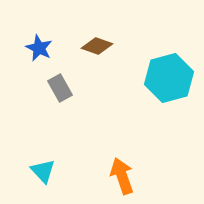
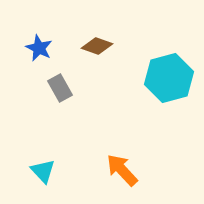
orange arrow: moved 6 px up; rotated 24 degrees counterclockwise
